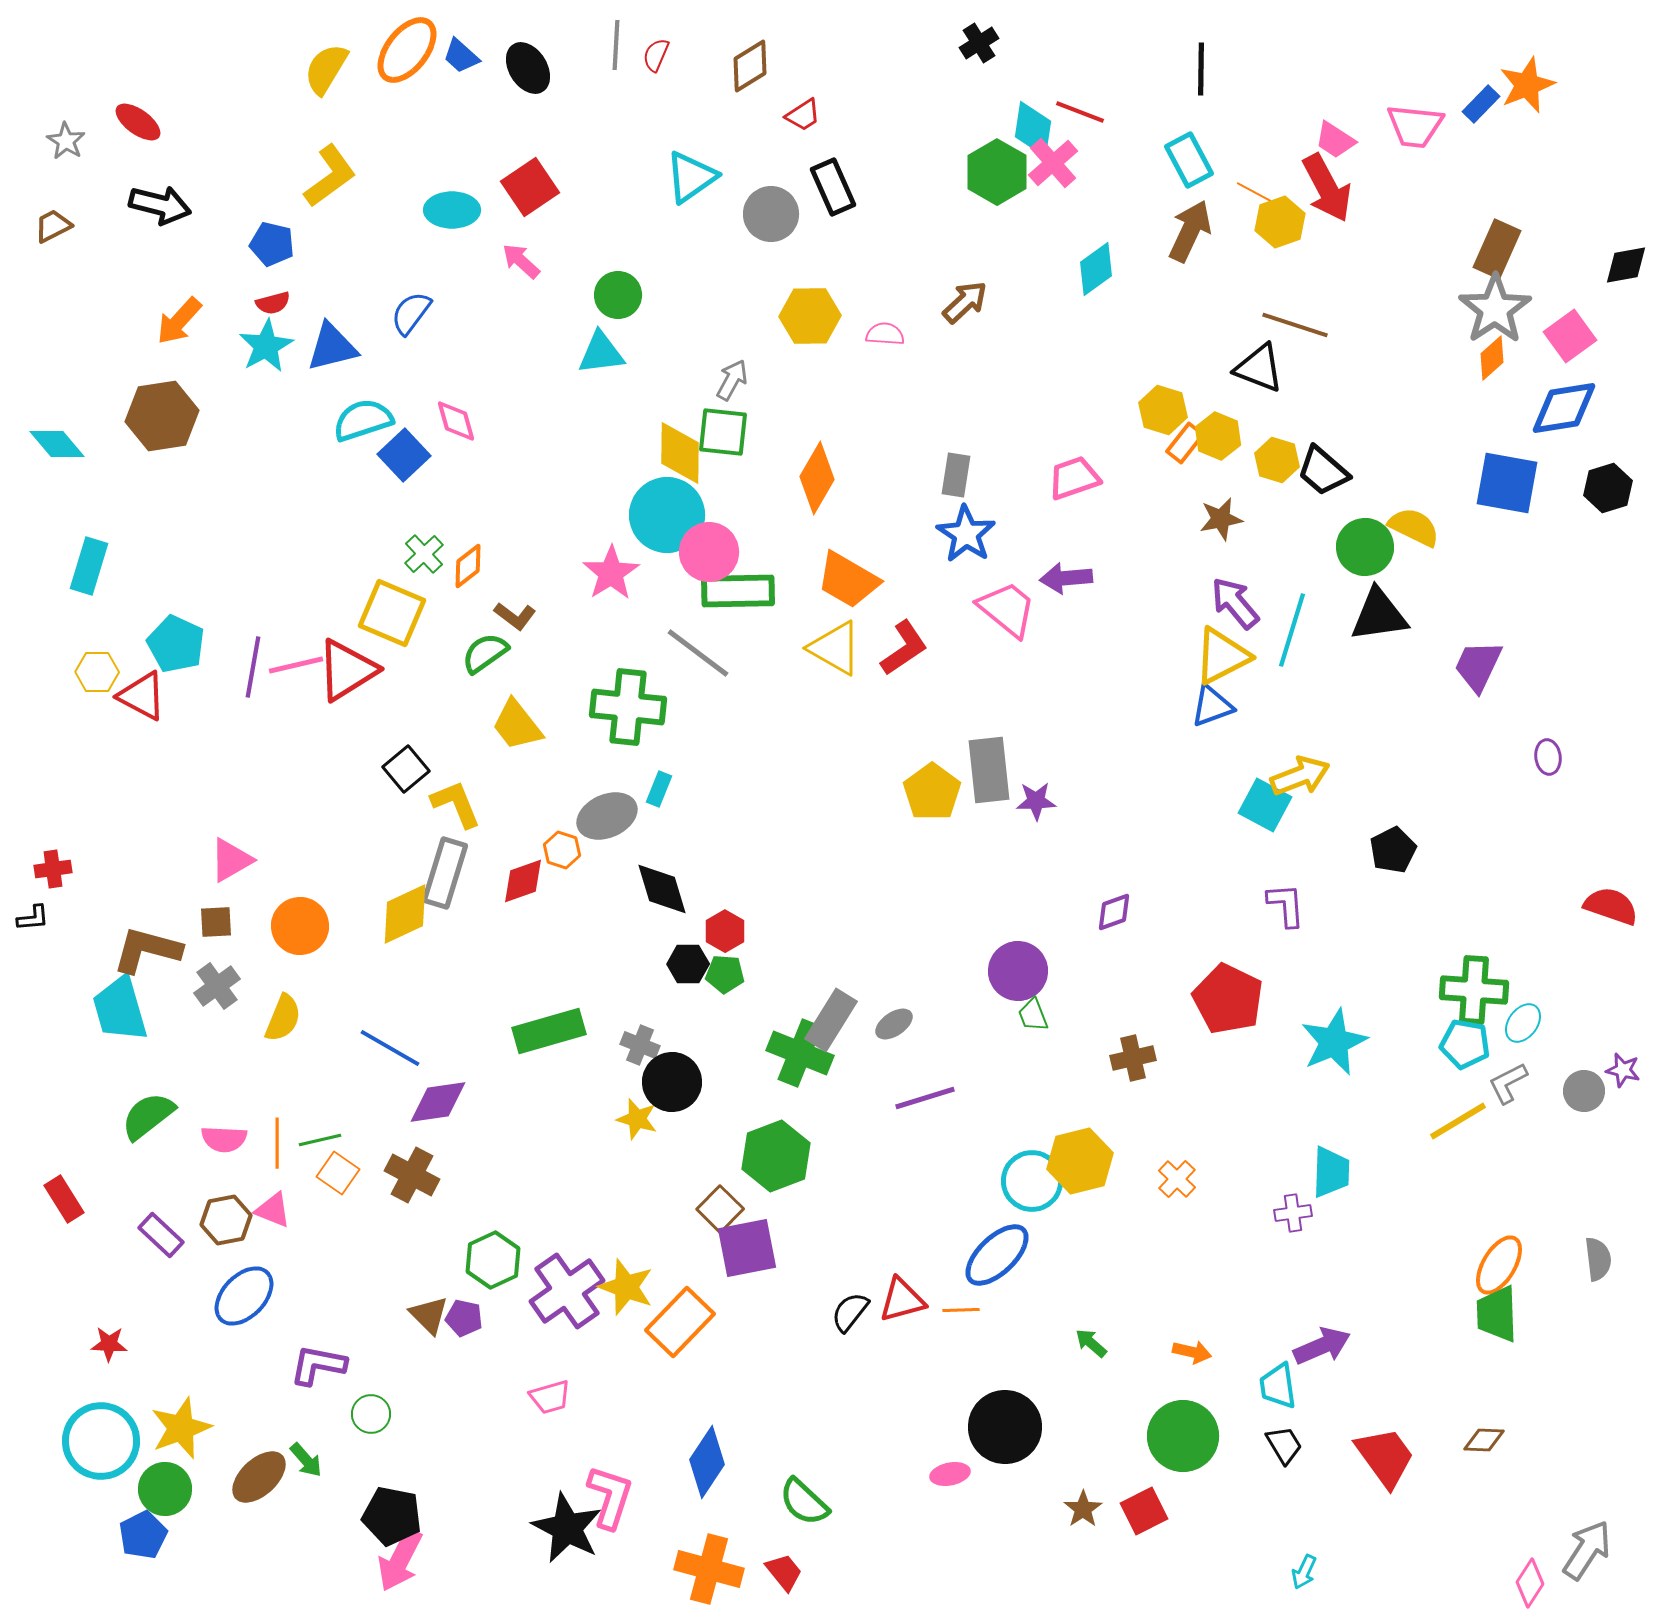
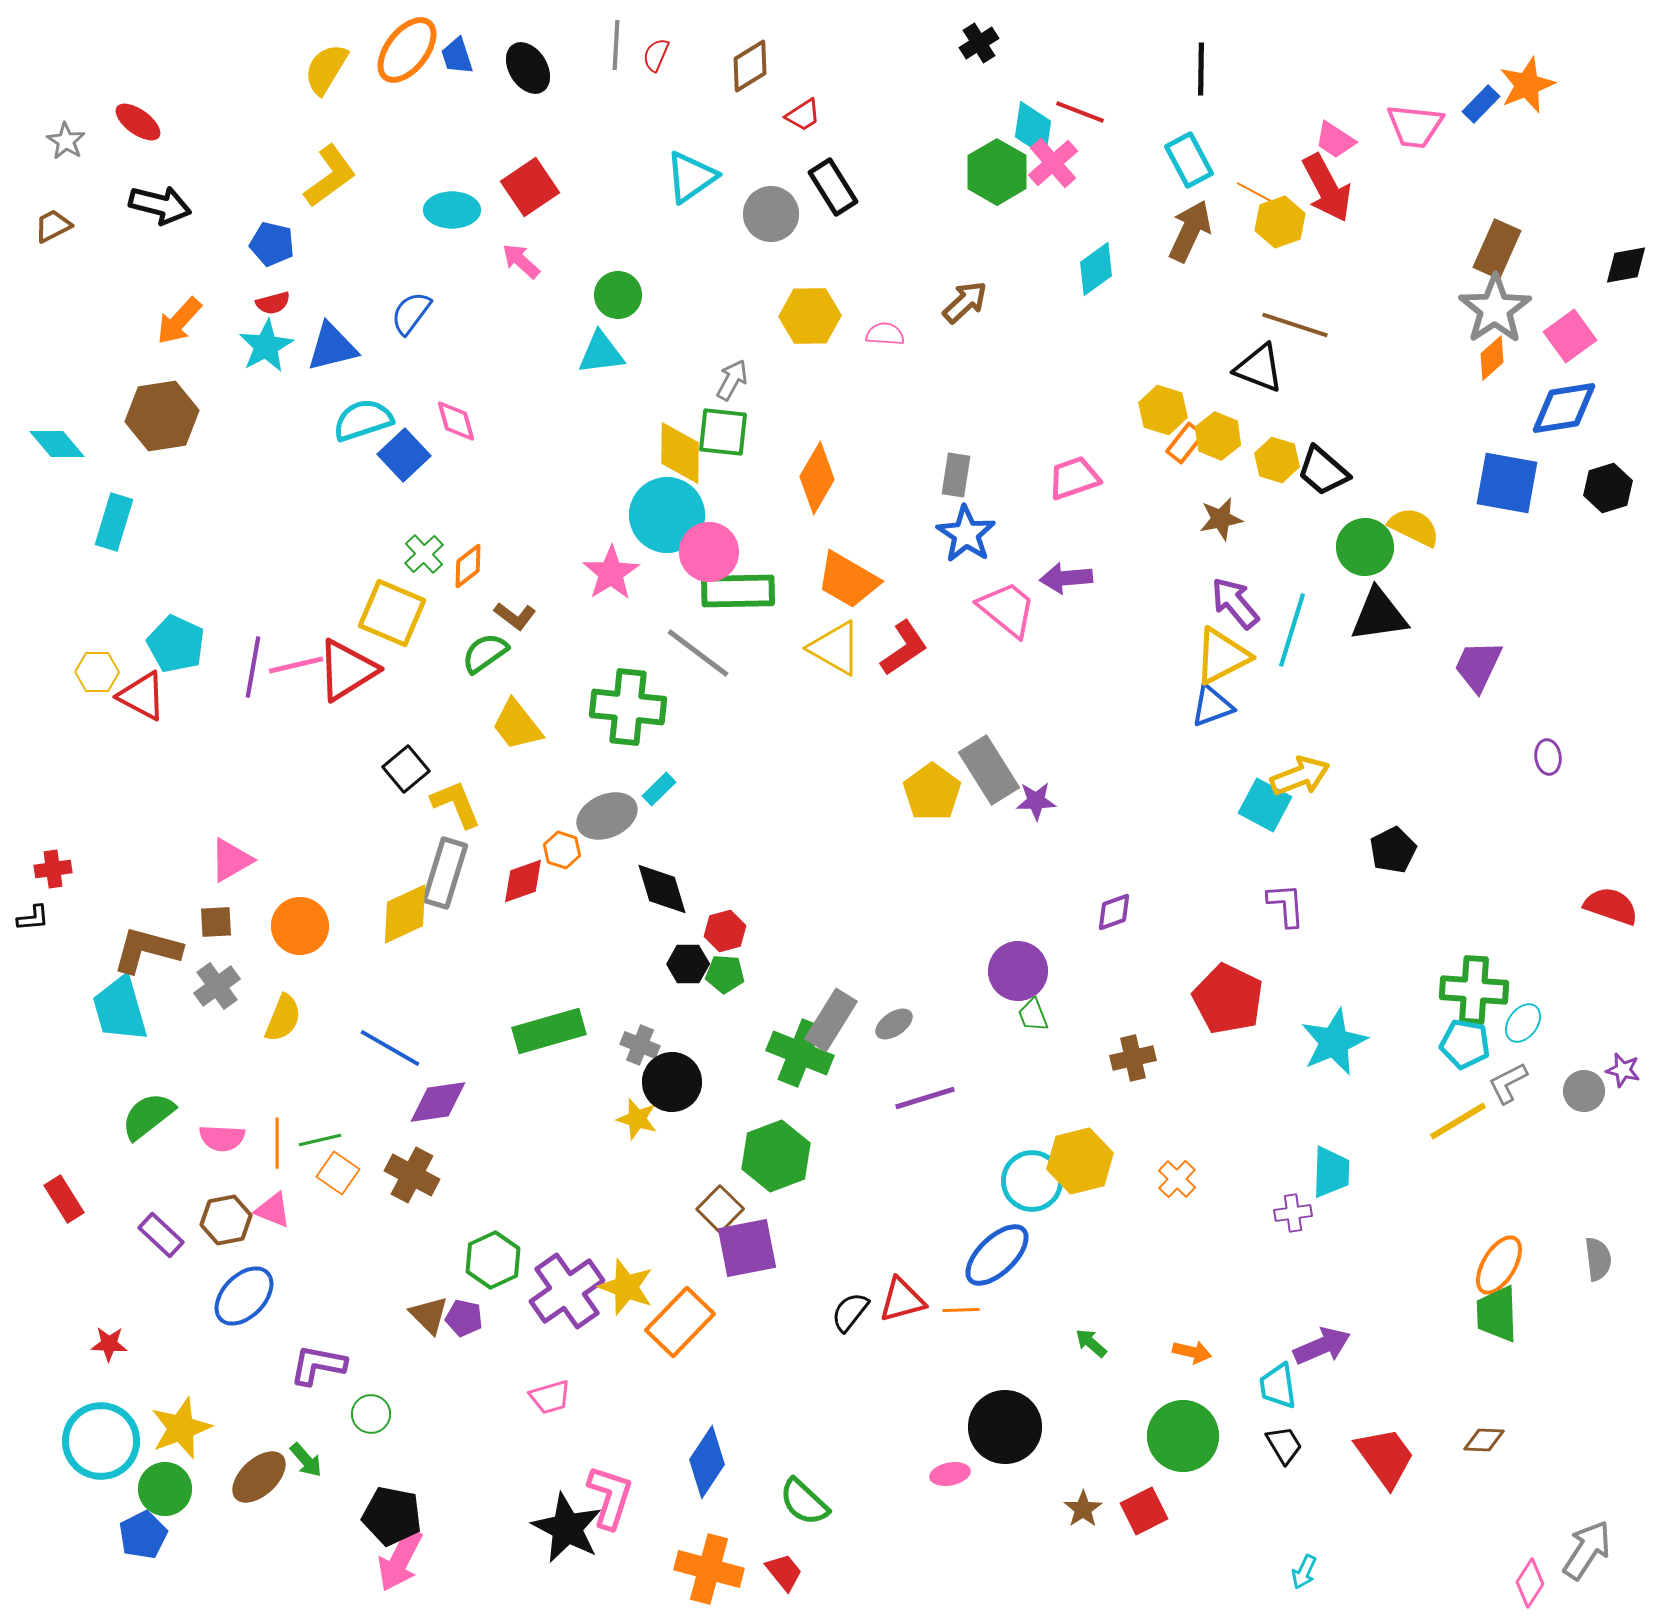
blue trapezoid at (461, 56): moved 4 px left; rotated 30 degrees clockwise
black rectangle at (833, 187): rotated 8 degrees counterclockwise
cyan rectangle at (89, 566): moved 25 px right, 44 px up
gray rectangle at (989, 770): rotated 26 degrees counterclockwise
cyan rectangle at (659, 789): rotated 24 degrees clockwise
red hexagon at (725, 931): rotated 15 degrees clockwise
pink semicircle at (224, 1139): moved 2 px left, 1 px up
